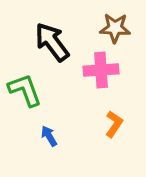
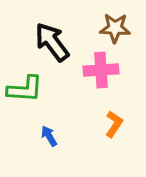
green L-shape: moved 1 px up; rotated 114 degrees clockwise
